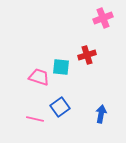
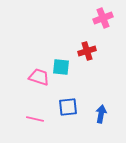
red cross: moved 4 px up
blue square: moved 8 px right; rotated 30 degrees clockwise
